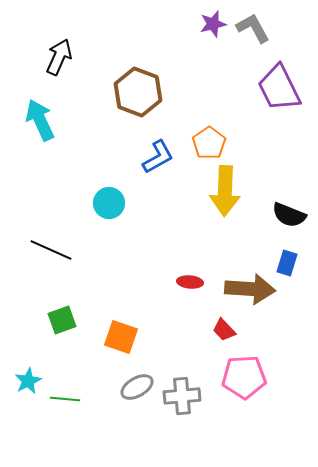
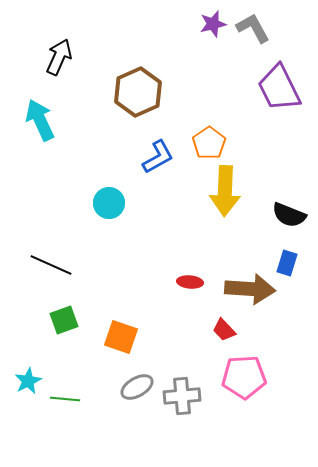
brown hexagon: rotated 15 degrees clockwise
black line: moved 15 px down
green square: moved 2 px right
